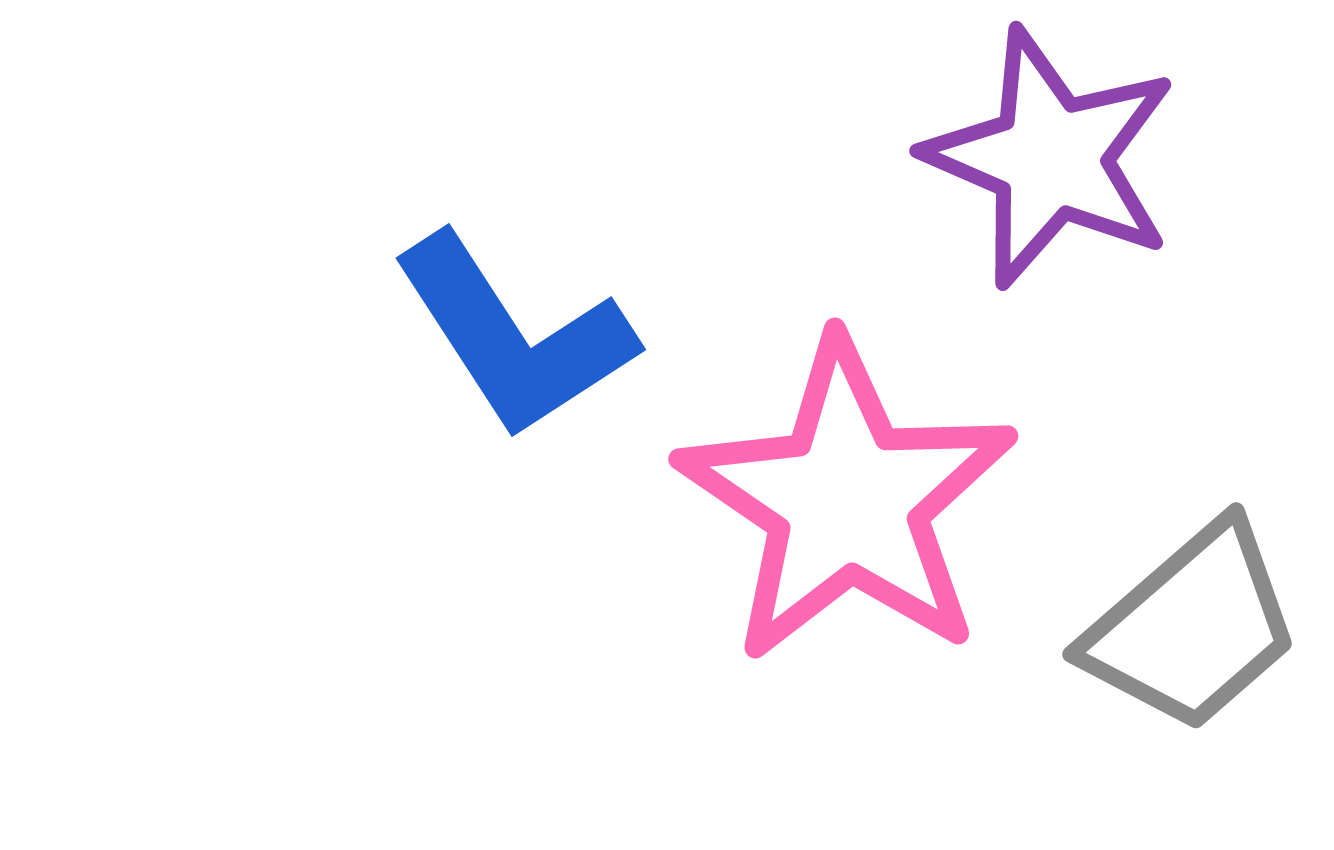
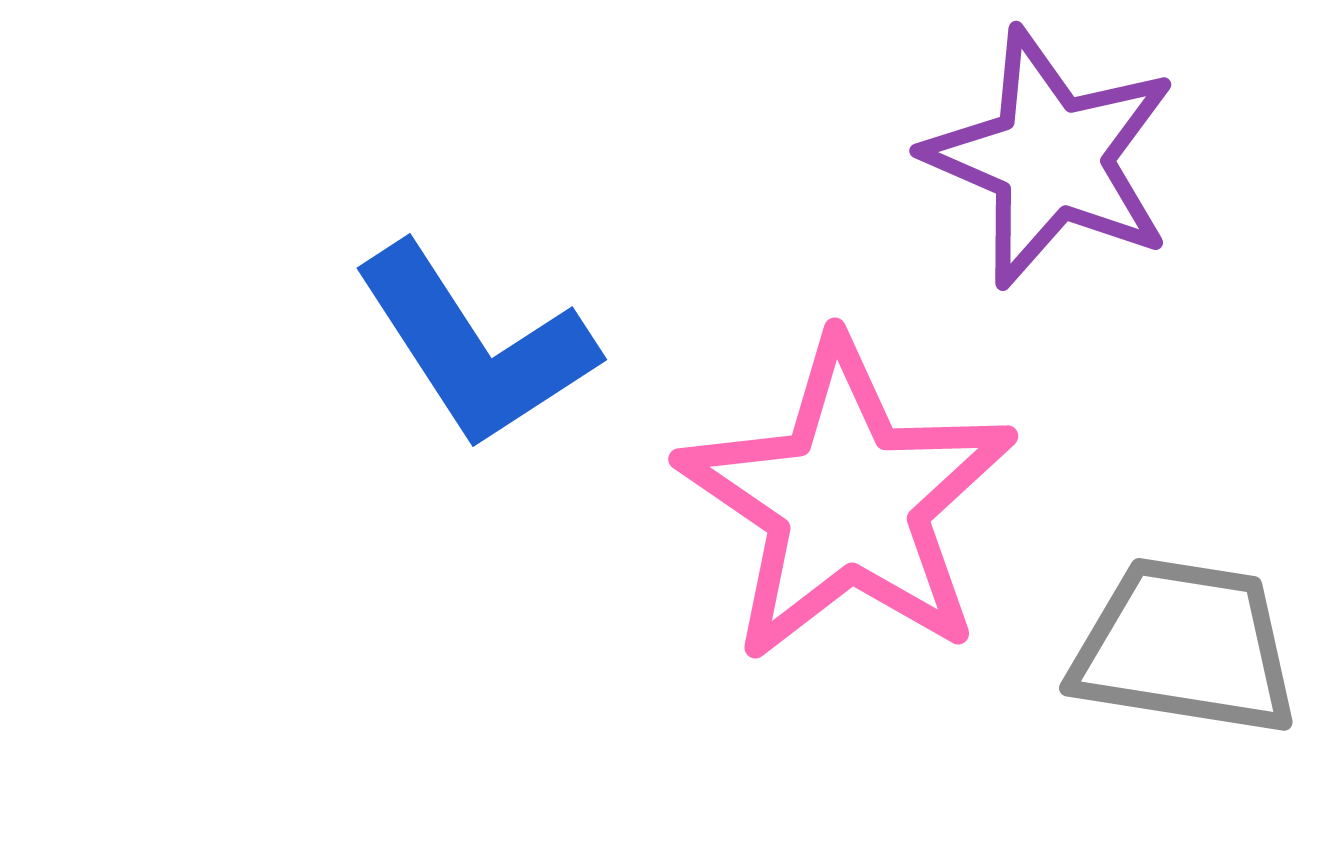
blue L-shape: moved 39 px left, 10 px down
gray trapezoid: moved 7 px left, 20 px down; rotated 130 degrees counterclockwise
